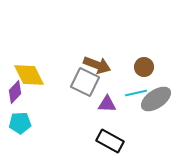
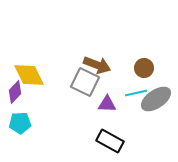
brown circle: moved 1 px down
